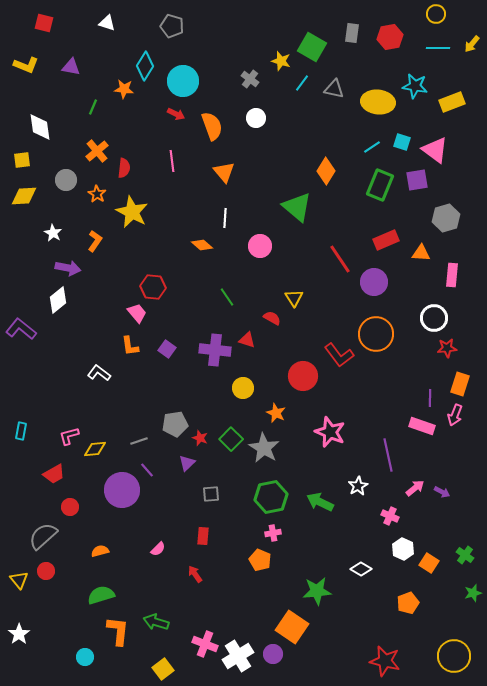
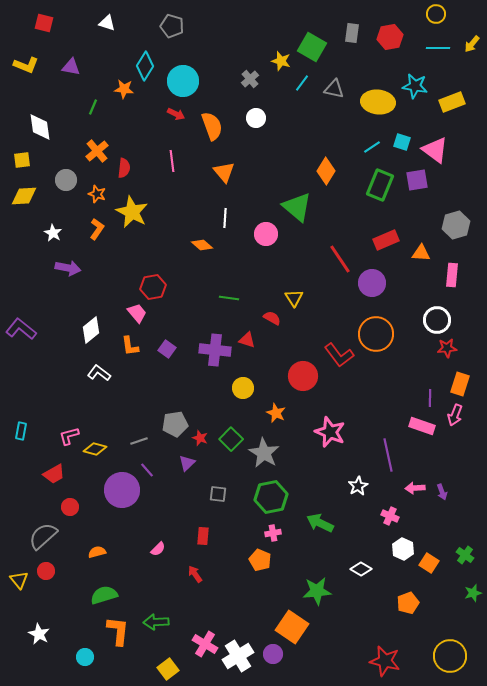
gray cross at (250, 79): rotated 12 degrees clockwise
orange star at (97, 194): rotated 12 degrees counterclockwise
gray hexagon at (446, 218): moved 10 px right, 7 px down
orange L-shape at (95, 241): moved 2 px right, 12 px up
pink circle at (260, 246): moved 6 px right, 12 px up
purple circle at (374, 282): moved 2 px left, 1 px down
red hexagon at (153, 287): rotated 15 degrees counterclockwise
green line at (227, 297): moved 2 px right, 1 px down; rotated 48 degrees counterclockwise
white diamond at (58, 300): moved 33 px right, 30 px down
white circle at (434, 318): moved 3 px right, 2 px down
gray star at (264, 448): moved 5 px down
yellow diamond at (95, 449): rotated 20 degrees clockwise
pink arrow at (415, 488): rotated 144 degrees counterclockwise
purple arrow at (442, 492): rotated 42 degrees clockwise
gray square at (211, 494): moved 7 px right; rotated 12 degrees clockwise
green arrow at (320, 502): moved 21 px down
orange semicircle at (100, 551): moved 3 px left, 1 px down
green semicircle at (101, 595): moved 3 px right
green arrow at (156, 622): rotated 20 degrees counterclockwise
white star at (19, 634): moved 20 px right; rotated 10 degrees counterclockwise
pink cross at (205, 644): rotated 10 degrees clockwise
yellow circle at (454, 656): moved 4 px left
yellow square at (163, 669): moved 5 px right
